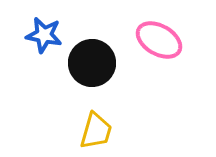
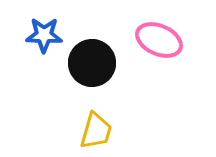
blue star: rotated 9 degrees counterclockwise
pink ellipse: rotated 6 degrees counterclockwise
